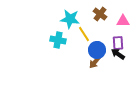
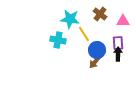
black arrow: rotated 56 degrees clockwise
